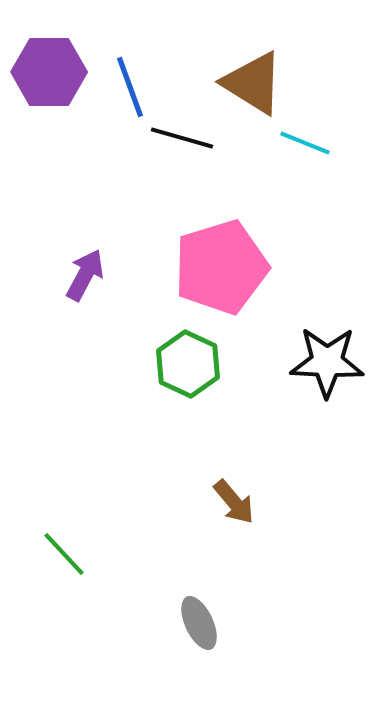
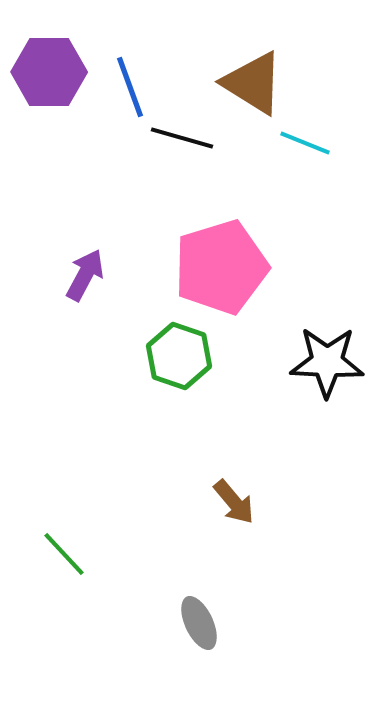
green hexagon: moved 9 px left, 8 px up; rotated 6 degrees counterclockwise
